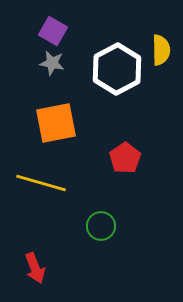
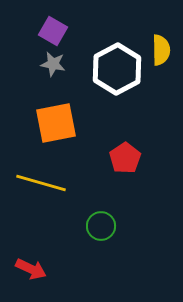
gray star: moved 1 px right, 1 px down
red arrow: moved 4 px left, 1 px down; rotated 44 degrees counterclockwise
